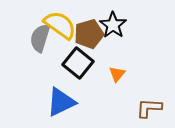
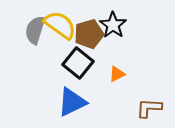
gray semicircle: moved 5 px left, 8 px up
orange triangle: rotated 24 degrees clockwise
blue triangle: moved 11 px right
